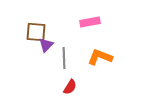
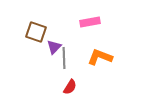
brown square: rotated 15 degrees clockwise
purple triangle: moved 8 px right, 2 px down
